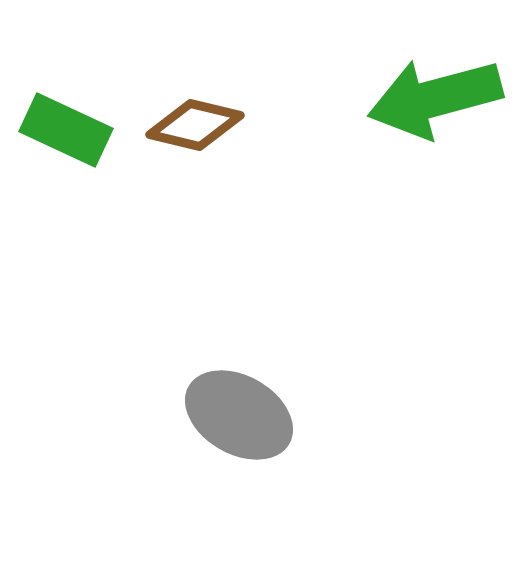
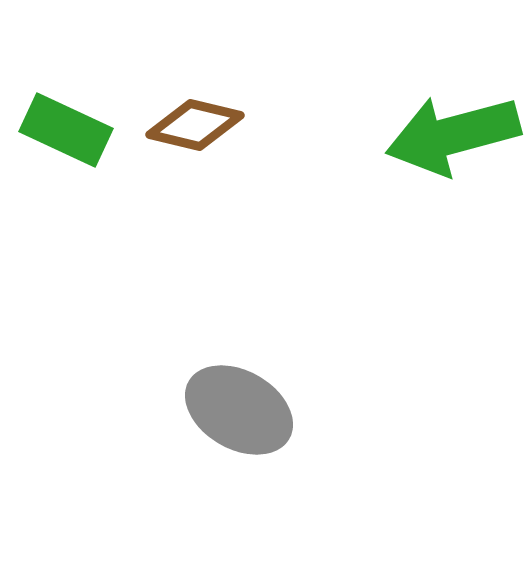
green arrow: moved 18 px right, 37 px down
gray ellipse: moved 5 px up
